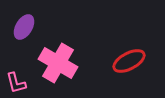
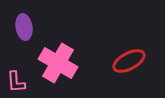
purple ellipse: rotated 40 degrees counterclockwise
pink L-shape: moved 1 px up; rotated 10 degrees clockwise
